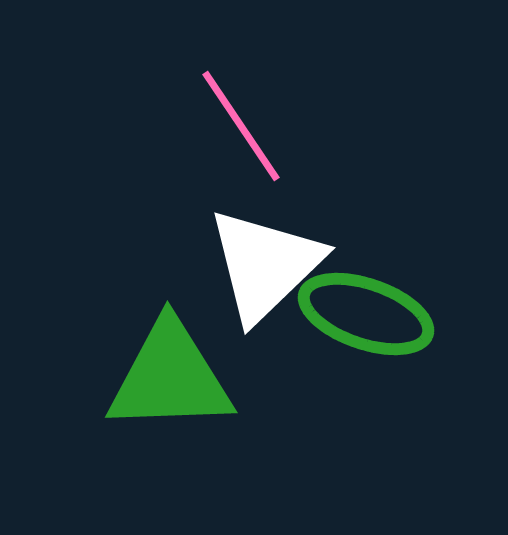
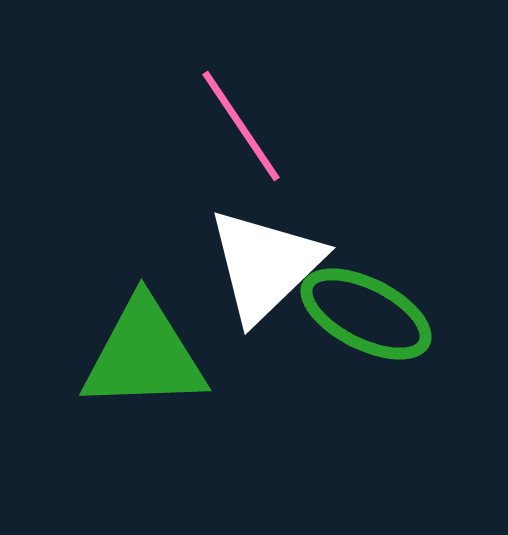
green ellipse: rotated 8 degrees clockwise
green triangle: moved 26 px left, 22 px up
